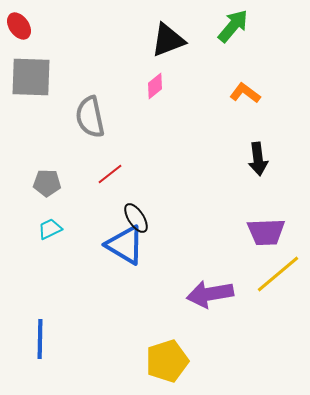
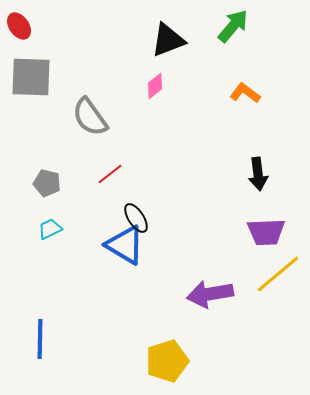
gray semicircle: rotated 24 degrees counterclockwise
black arrow: moved 15 px down
gray pentagon: rotated 12 degrees clockwise
